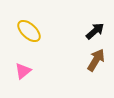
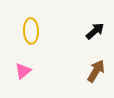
yellow ellipse: moved 2 px right; rotated 45 degrees clockwise
brown arrow: moved 11 px down
